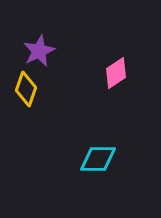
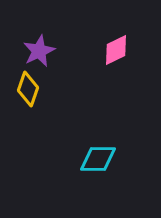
pink diamond: moved 23 px up; rotated 8 degrees clockwise
yellow diamond: moved 2 px right
